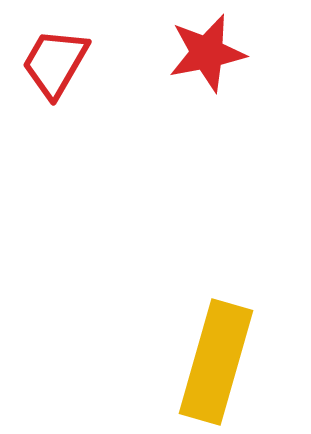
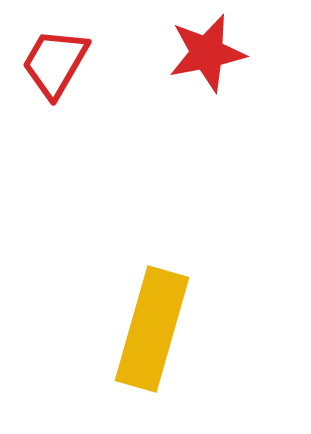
yellow rectangle: moved 64 px left, 33 px up
